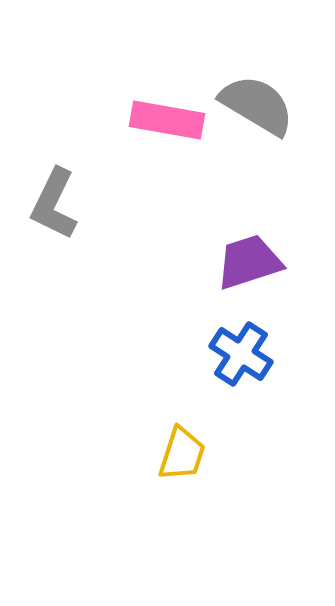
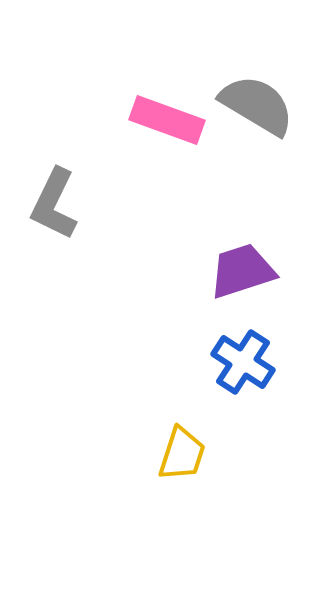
pink rectangle: rotated 10 degrees clockwise
purple trapezoid: moved 7 px left, 9 px down
blue cross: moved 2 px right, 8 px down
